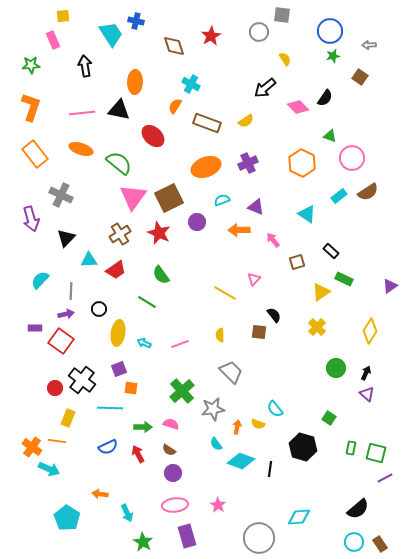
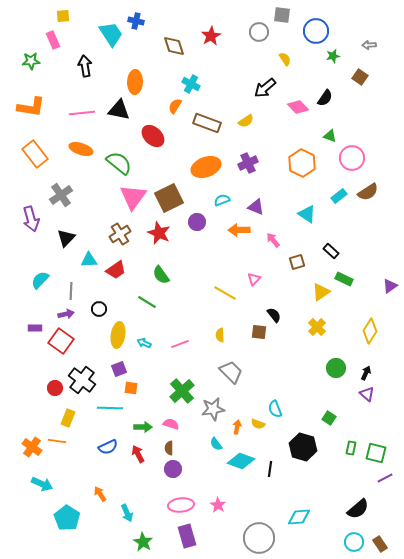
blue circle at (330, 31): moved 14 px left
green star at (31, 65): moved 4 px up
orange L-shape at (31, 107): rotated 80 degrees clockwise
gray cross at (61, 195): rotated 30 degrees clockwise
yellow ellipse at (118, 333): moved 2 px down
cyan semicircle at (275, 409): rotated 18 degrees clockwise
brown semicircle at (169, 450): moved 2 px up; rotated 56 degrees clockwise
cyan arrow at (49, 469): moved 7 px left, 15 px down
purple circle at (173, 473): moved 4 px up
orange arrow at (100, 494): rotated 49 degrees clockwise
pink ellipse at (175, 505): moved 6 px right
